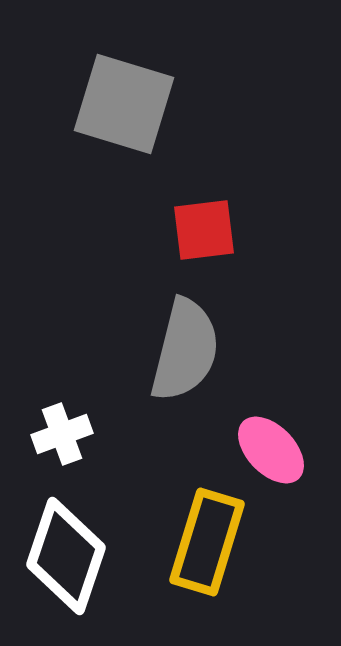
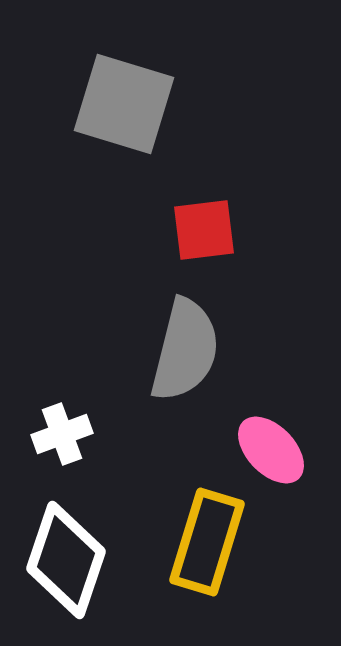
white diamond: moved 4 px down
